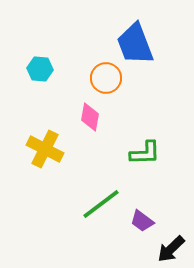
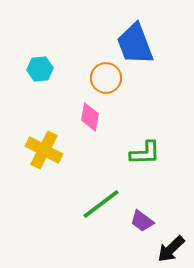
cyan hexagon: rotated 10 degrees counterclockwise
yellow cross: moved 1 px left, 1 px down
